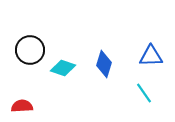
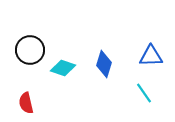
red semicircle: moved 4 px right, 3 px up; rotated 100 degrees counterclockwise
